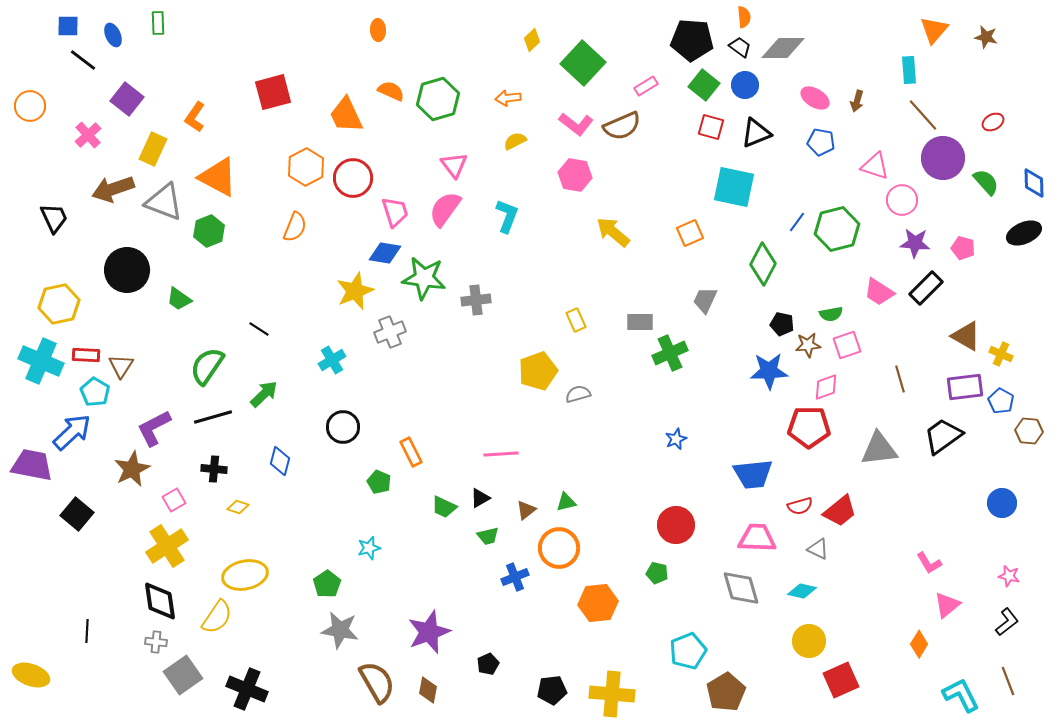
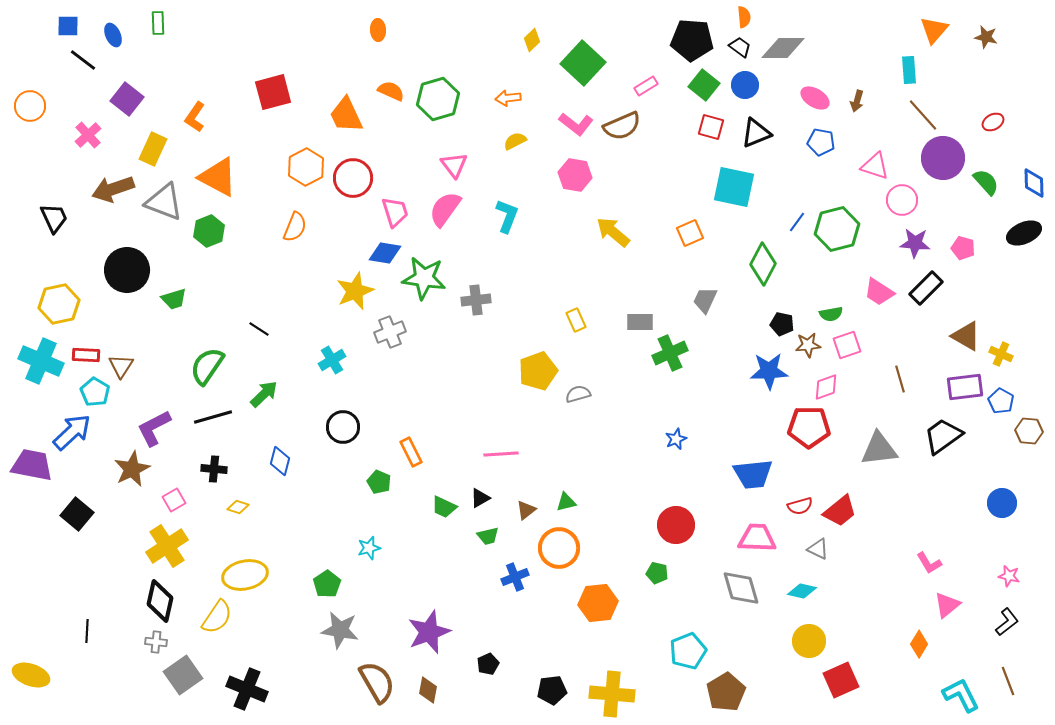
green trapezoid at (179, 299): moved 5 px left; rotated 52 degrees counterclockwise
black diamond at (160, 601): rotated 21 degrees clockwise
